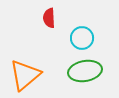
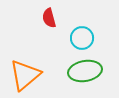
red semicircle: rotated 12 degrees counterclockwise
